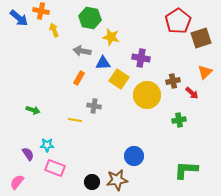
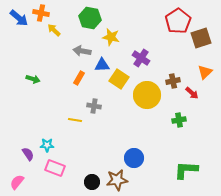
orange cross: moved 2 px down
yellow arrow: rotated 24 degrees counterclockwise
purple cross: rotated 24 degrees clockwise
blue triangle: moved 1 px left, 2 px down
green arrow: moved 31 px up
blue circle: moved 2 px down
